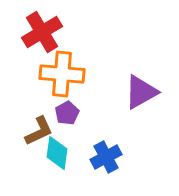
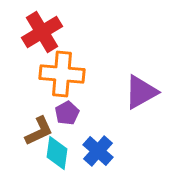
blue cross: moved 8 px left, 6 px up; rotated 20 degrees counterclockwise
